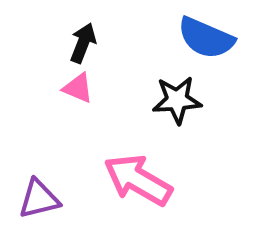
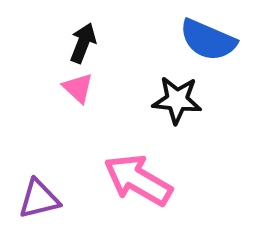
blue semicircle: moved 2 px right, 2 px down
pink triangle: rotated 20 degrees clockwise
black star: rotated 9 degrees clockwise
